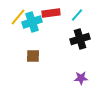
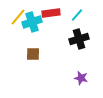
black cross: moved 1 px left
brown square: moved 2 px up
purple star: rotated 16 degrees clockwise
